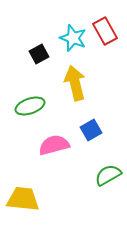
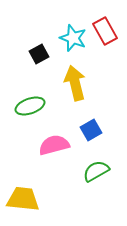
green semicircle: moved 12 px left, 4 px up
